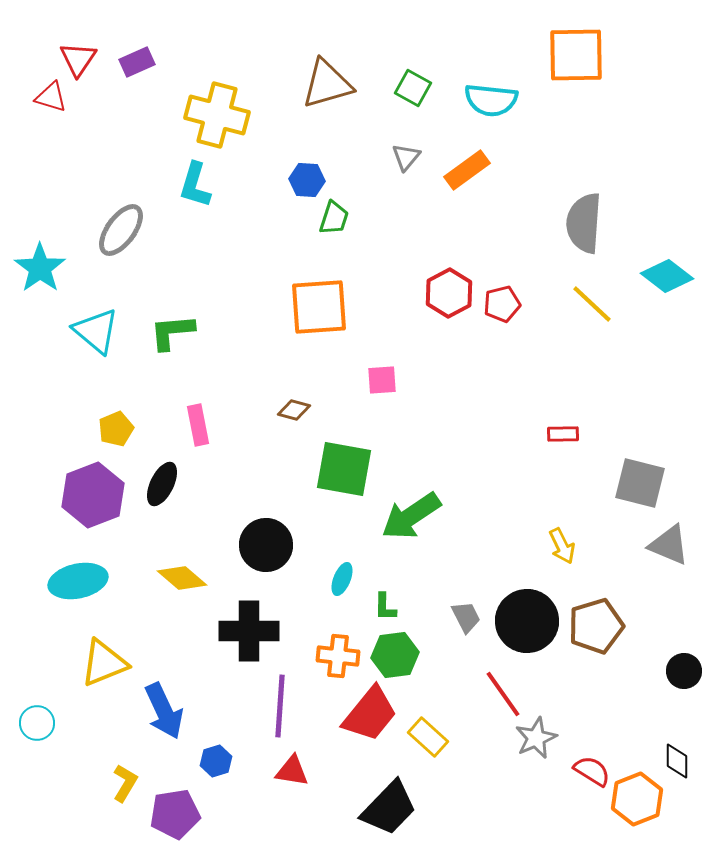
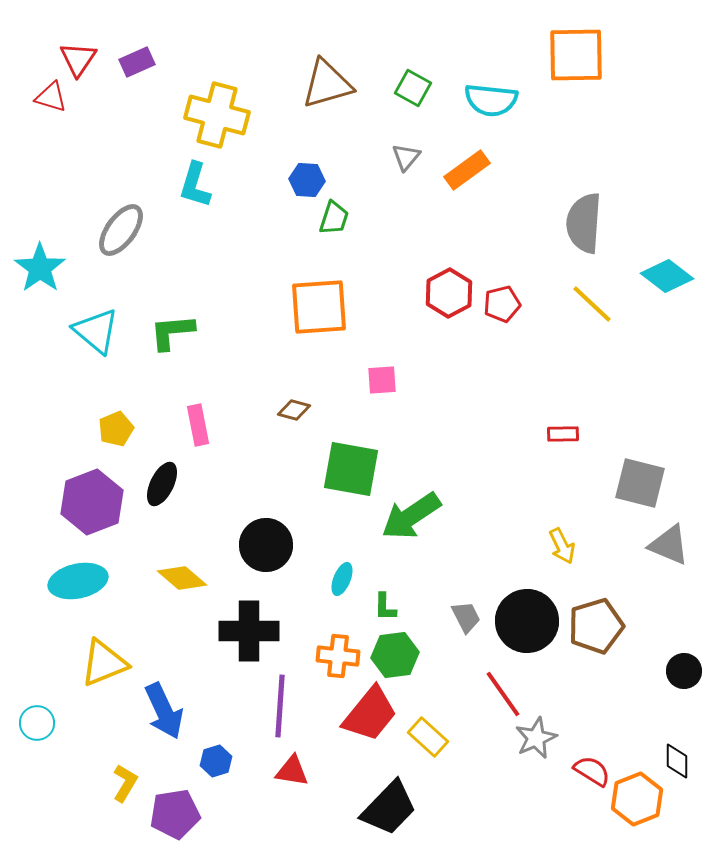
green square at (344, 469): moved 7 px right
purple hexagon at (93, 495): moved 1 px left, 7 px down
